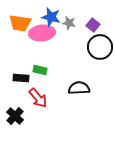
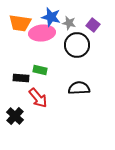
black circle: moved 23 px left, 2 px up
